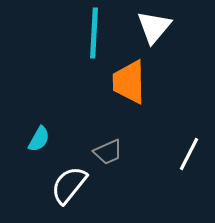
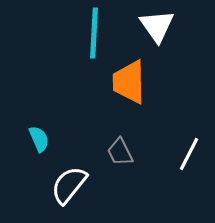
white triangle: moved 3 px right, 1 px up; rotated 15 degrees counterclockwise
cyan semicircle: rotated 52 degrees counterclockwise
gray trapezoid: moved 12 px right; rotated 88 degrees clockwise
